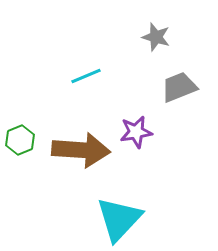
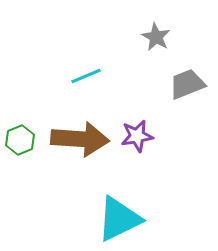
gray star: rotated 12 degrees clockwise
gray trapezoid: moved 8 px right, 3 px up
purple star: moved 1 px right, 4 px down
brown arrow: moved 1 px left, 11 px up
cyan triangle: rotated 21 degrees clockwise
